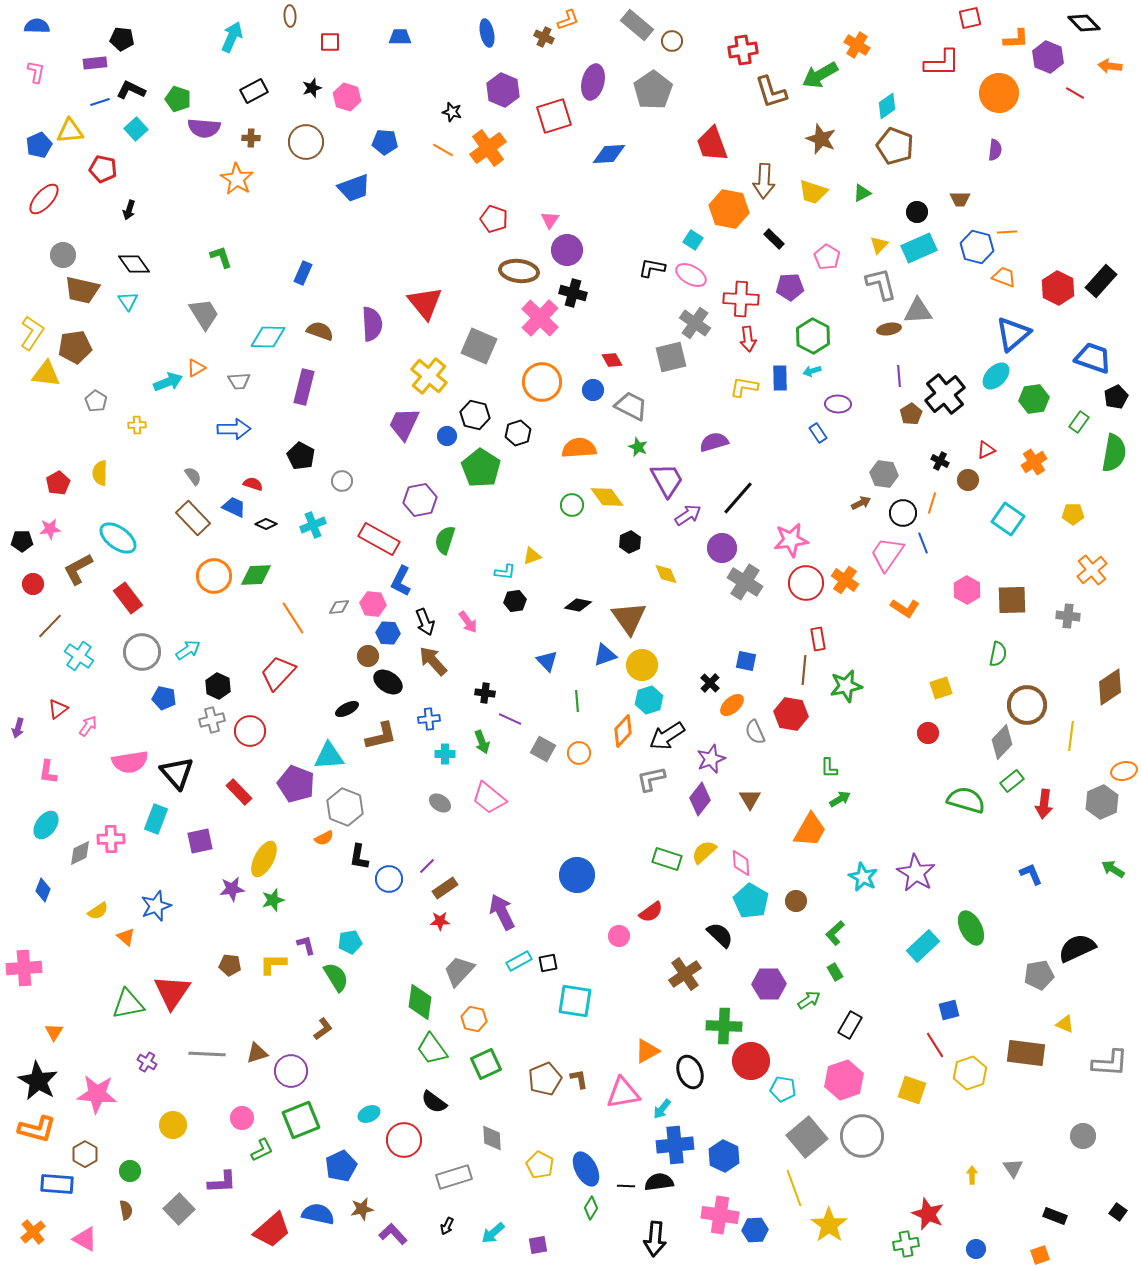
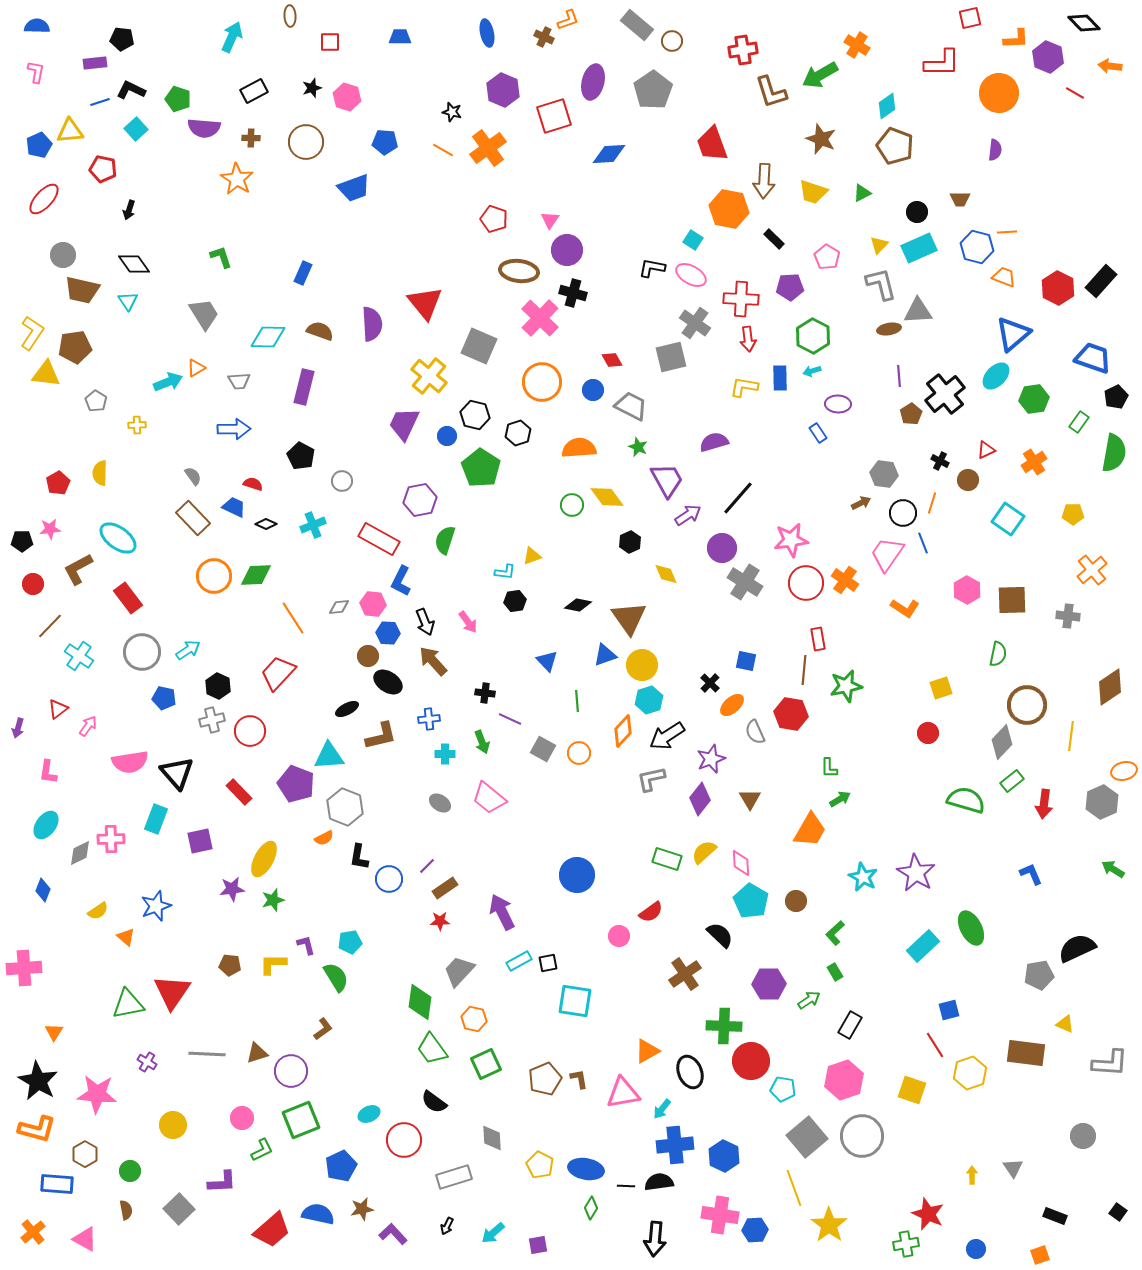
blue ellipse at (586, 1169): rotated 52 degrees counterclockwise
